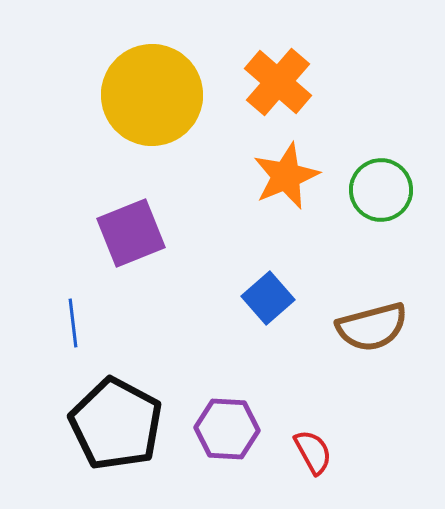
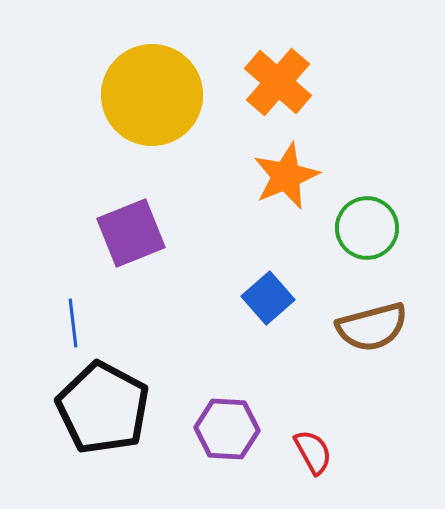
green circle: moved 14 px left, 38 px down
black pentagon: moved 13 px left, 16 px up
